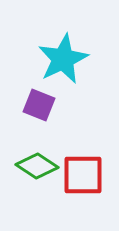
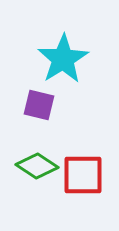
cyan star: rotated 6 degrees counterclockwise
purple square: rotated 8 degrees counterclockwise
